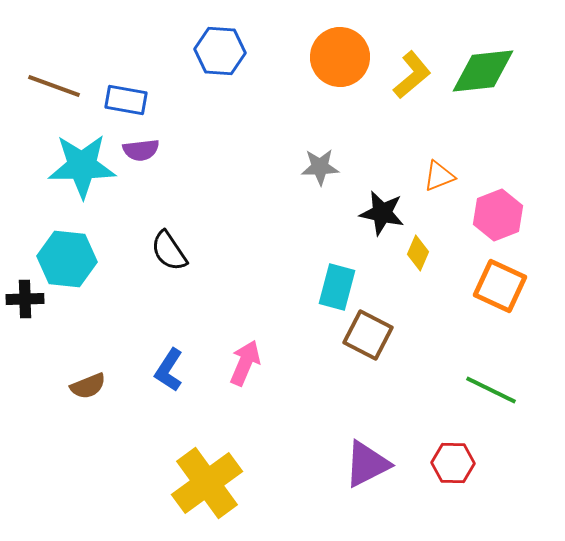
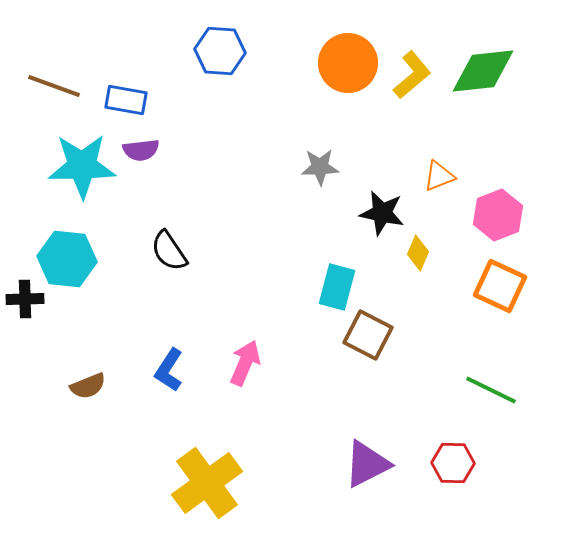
orange circle: moved 8 px right, 6 px down
